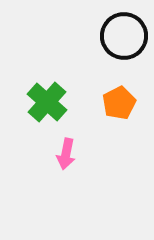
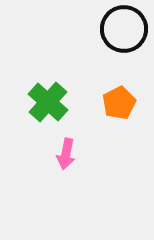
black circle: moved 7 px up
green cross: moved 1 px right
